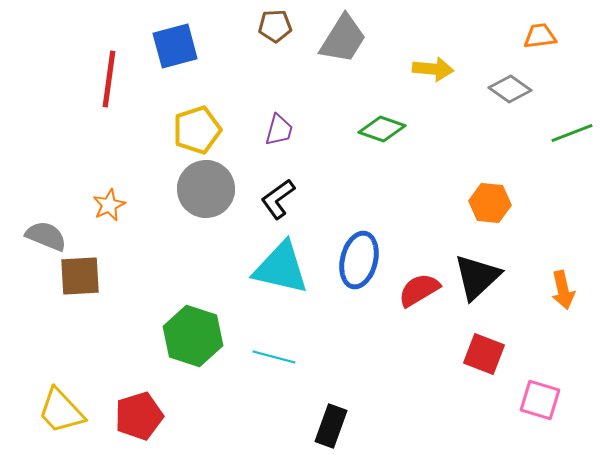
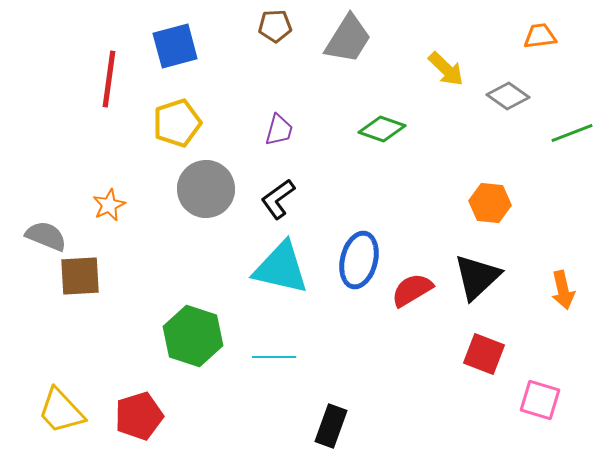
gray trapezoid: moved 5 px right
yellow arrow: moved 13 px right; rotated 39 degrees clockwise
gray diamond: moved 2 px left, 7 px down
yellow pentagon: moved 20 px left, 7 px up
red semicircle: moved 7 px left
cyan line: rotated 15 degrees counterclockwise
